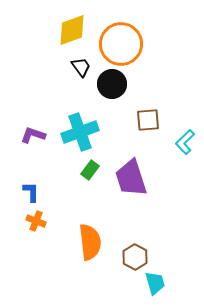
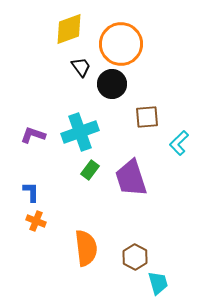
yellow diamond: moved 3 px left, 1 px up
brown square: moved 1 px left, 3 px up
cyan L-shape: moved 6 px left, 1 px down
orange semicircle: moved 4 px left, 6 px down
cyan trapezoid: moved 3 px right
